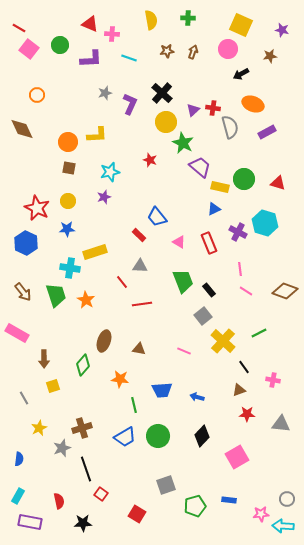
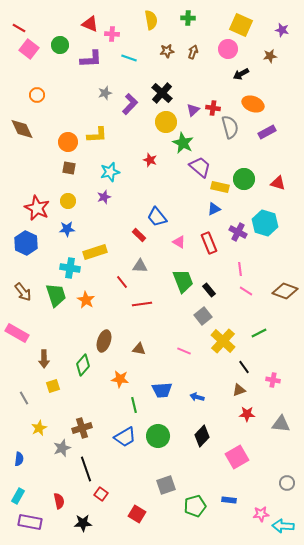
purple L-shape at (130, 104): rotated 20 degrees clockwise
gray circle at (287, 499): moved 16 px up
